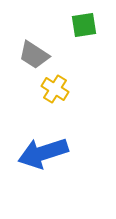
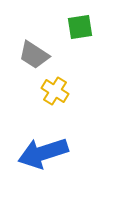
green square: moved 4 px left, 2 px down
yellow cross: moved 2 px down
